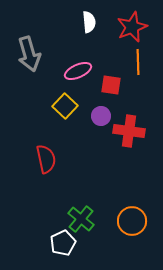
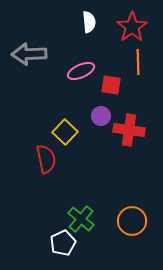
red star: rotated 12 degrees counterclockwise
gray arrow: rotated 104 degrees clockwise
pink ellipse: moved 3 px right
yellow square: moved 26 px down
red cross: moved 1 px up
